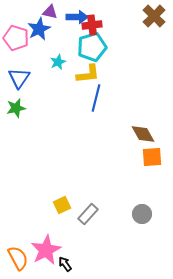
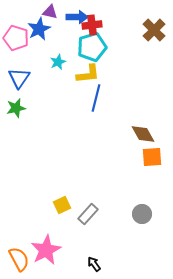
brown cross: moved 14 px down
orange semicircle: moved 1 px right, 1 px down
black arrow: moved 29 px right
